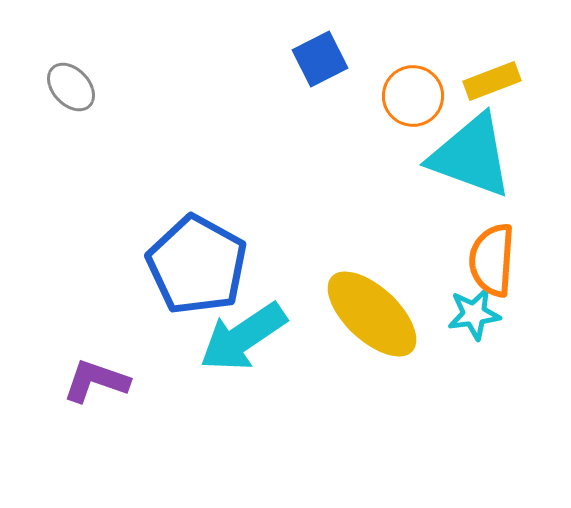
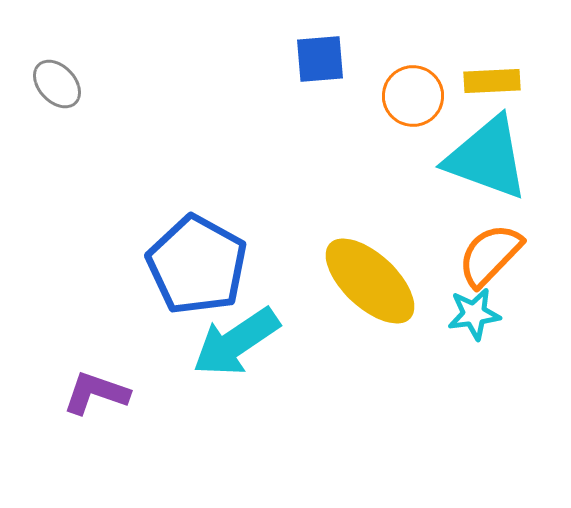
blue square: rotated 22 degrees clockwise
yellow rectangle: rotated 18 degrees clockwise
gray ellipse: moved 14 px left, 3 px up
cyan triangle: moved 16 px right, 2 px down
orange semicircle: moved 2 px left, 5 px up; rotated 40 degrees clockwise
yellow ellipse: moved 2 px left, 33 px up
cyan arrow: moved 7 px left, 5 px down
purple L-shape: moved 12 px down
